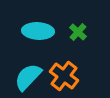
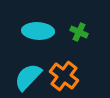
green cross: moved 1 px right; rotated 18 degrees counterclockwise
